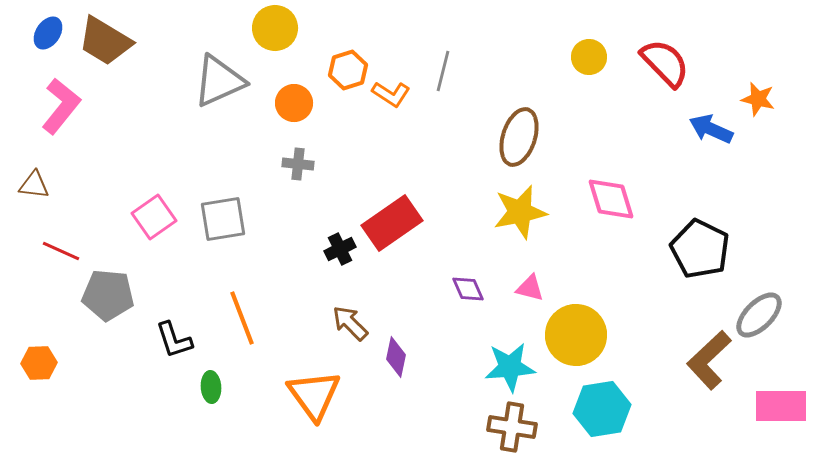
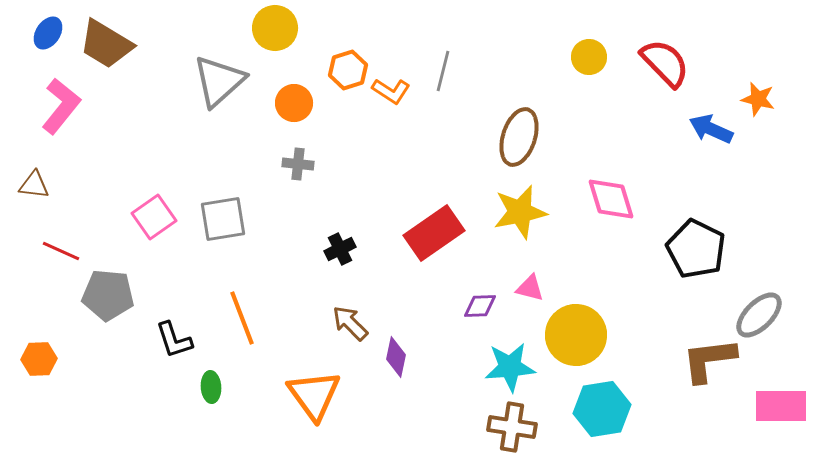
brown trapezoid at (105, 41): moved 1 px right, 3 px down
gray triangle at (219, 81): rotated 18 degrees counterclockwise
orange L-shape at (391, 94): moved 3 px up
red rectangle at (392, 223): moved 42 px right, 10 px down
black pentagon at (700, 249): moved 4 px left
purple diamond at (468, 289): moved 12 px right, 17 px down; rotated 68 degrees counterclockwise
brown L-shape at (709, 360): rotated 36 degrees clockwise
orange hexagon at (39, 363): moved 4 px up
